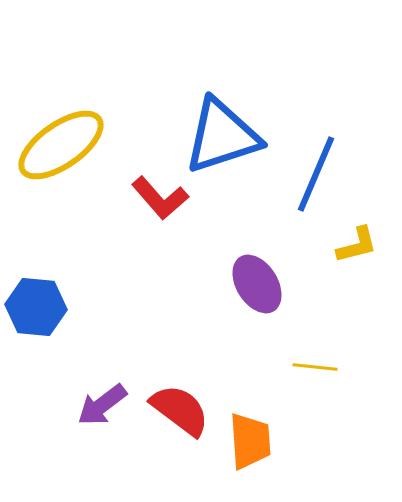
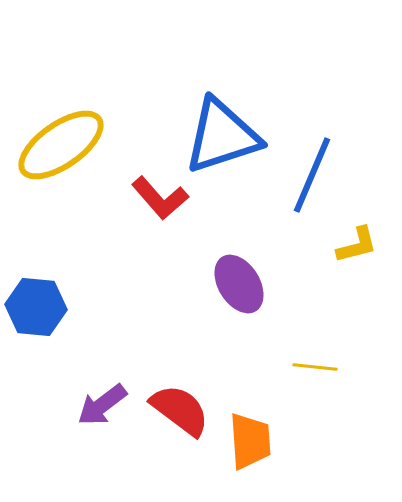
blue line: moved 4 px left, 1 px down
purple ellipse: moved 18 px left
